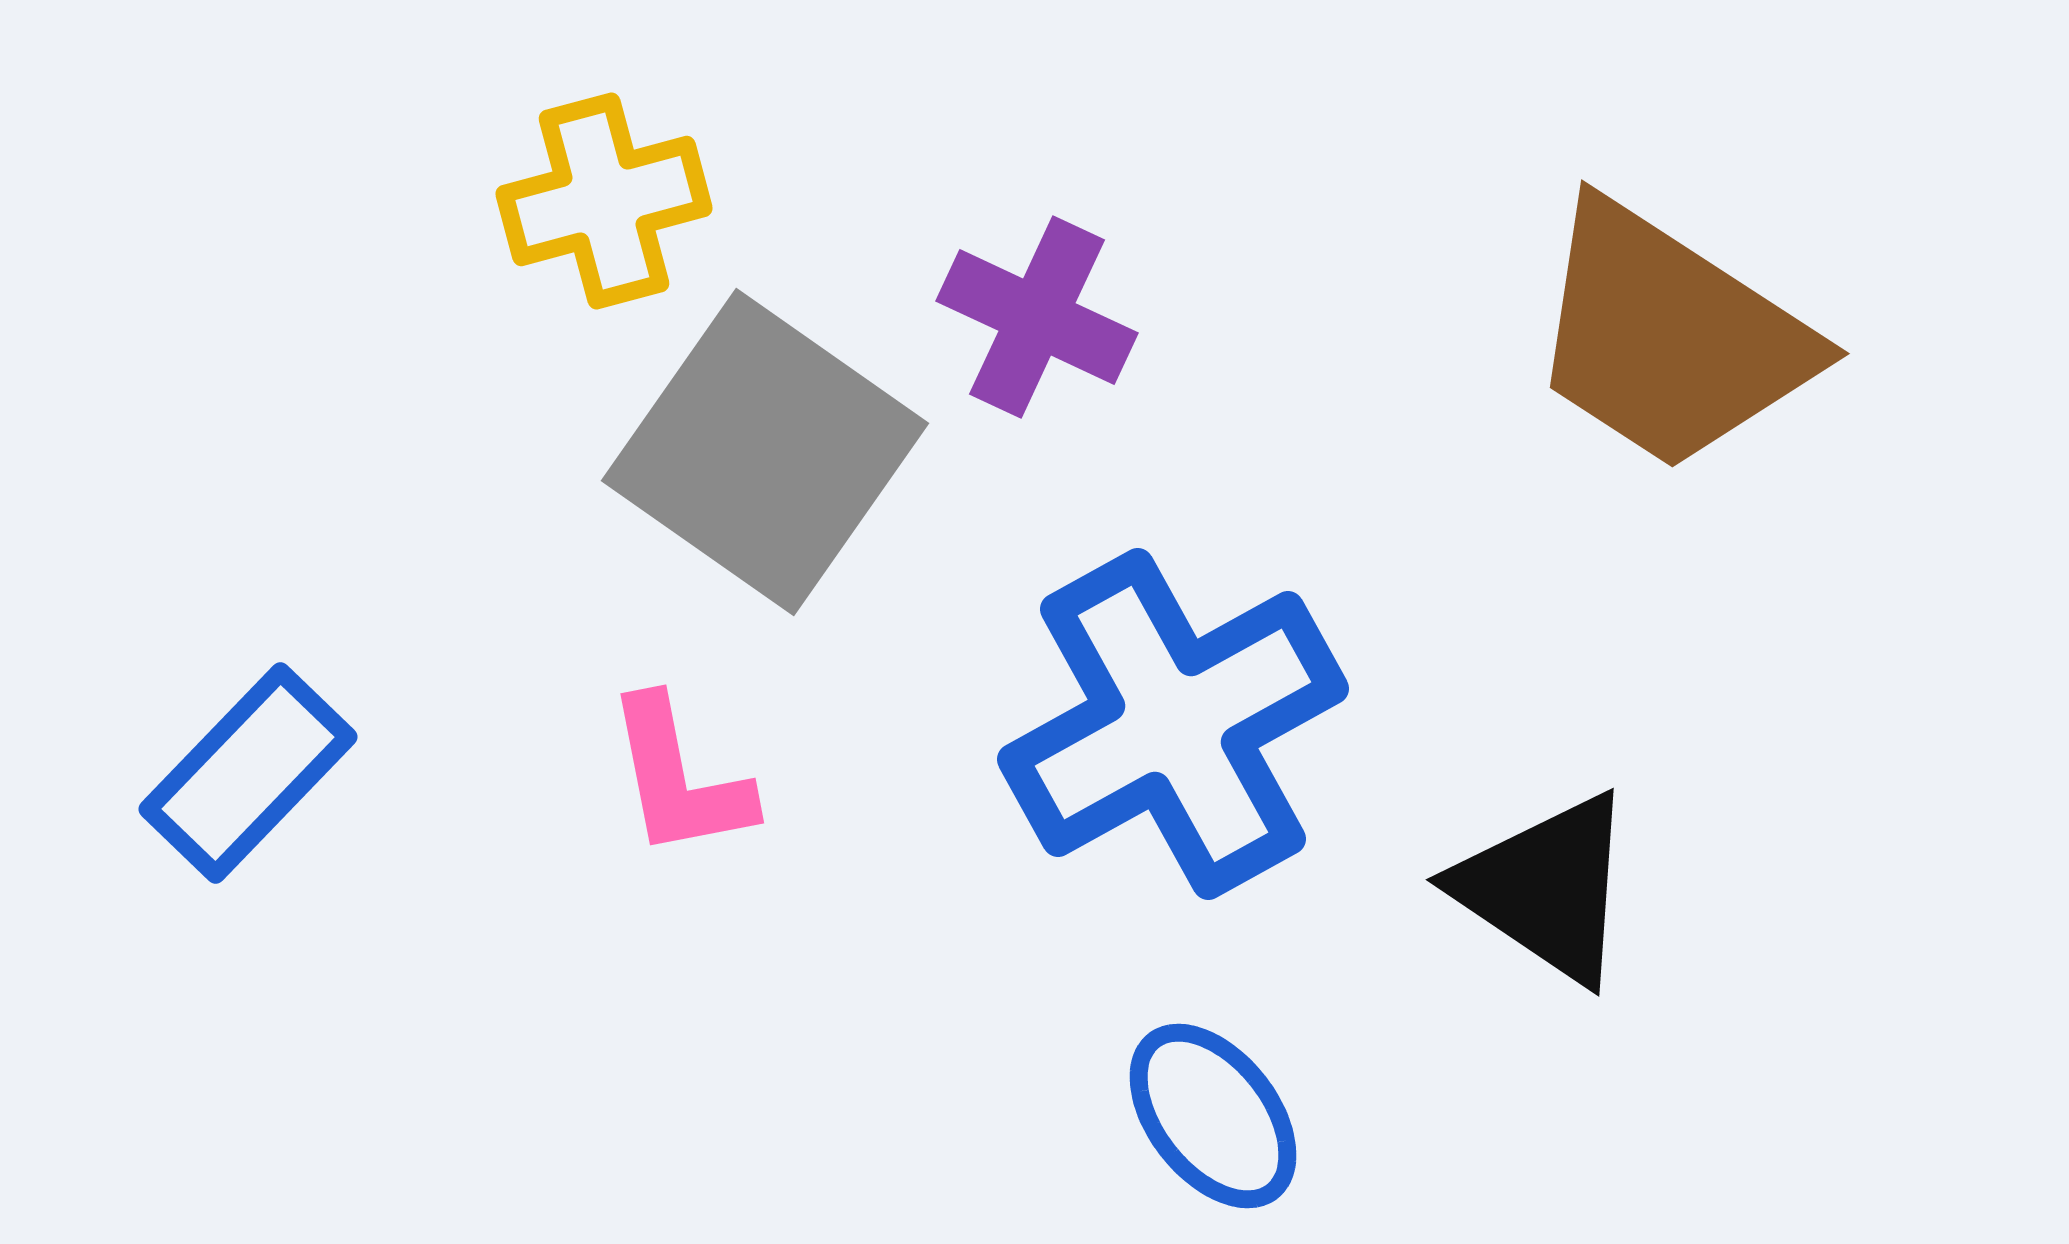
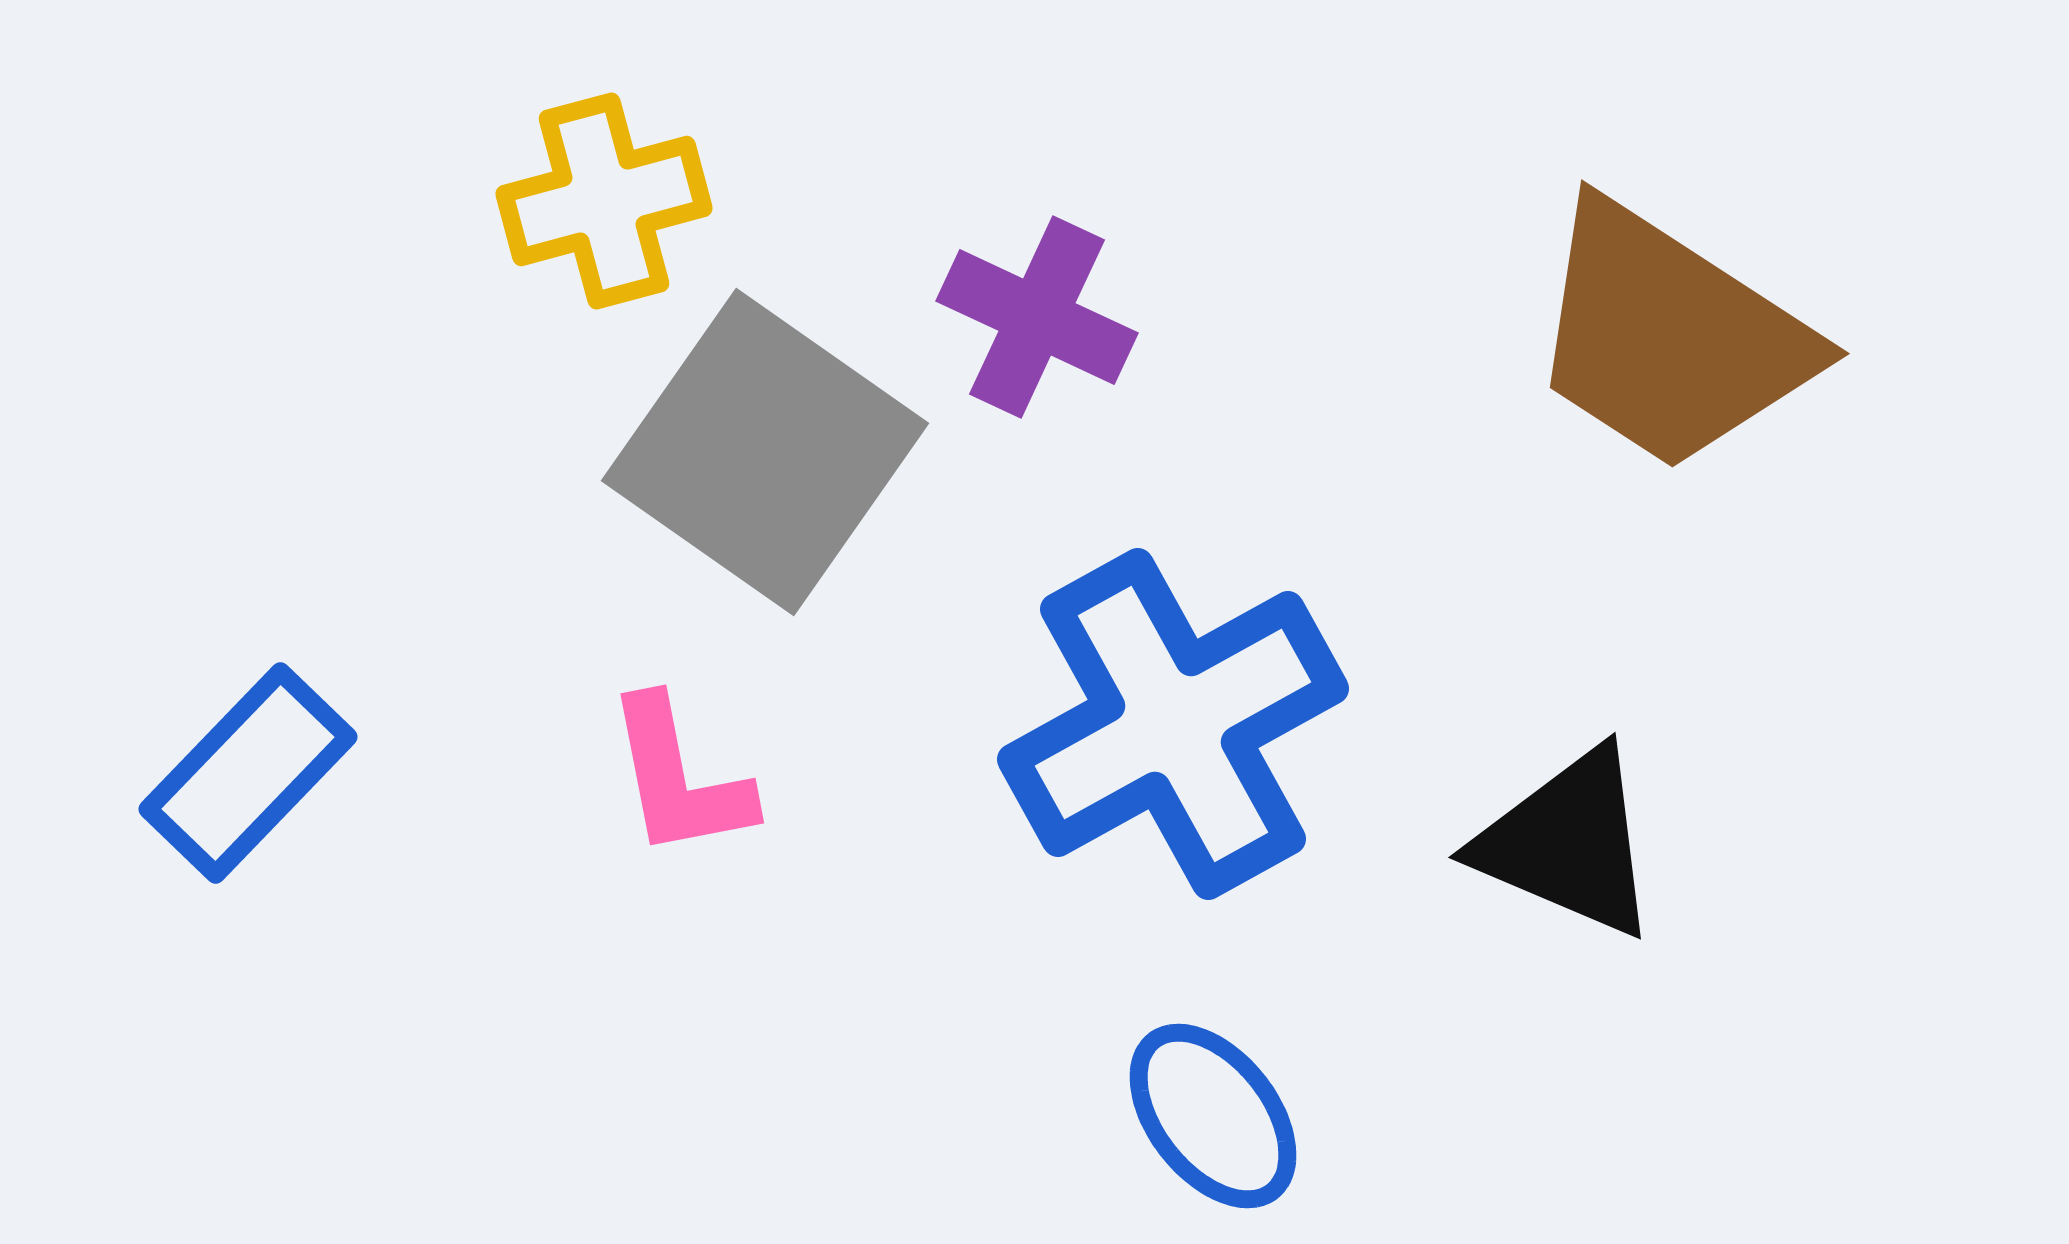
black triangle: moved 22 px right, 45 px up; rotated 11 degrees counterclockwise
